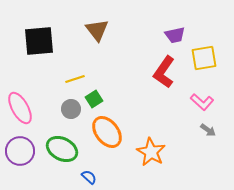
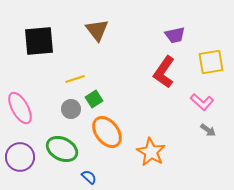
yellow square: moved 7 px right, 4 px down
purple circle: moved 6 px down
